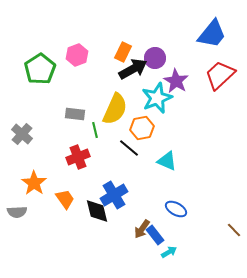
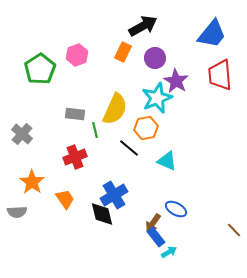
black arrow: moved 10 px right, 43 px up
red trapezoid: rotated 52 degrees counterclockwise
orange hexagon: moved 4 px right
red cross: moved 3 px left
orange star: moved 2 px left, 1 px up
black diamond: moved 5 px right, 3 px down
brown arrow: moved 11 px right, 6 px up
blue rectangle: moved 1 px right, 2 px down
